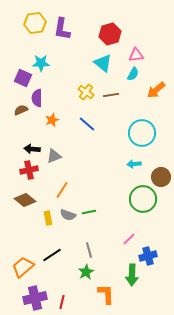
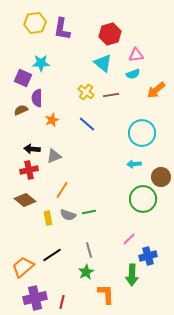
cyan semicircle: rotated 40 degrees clockwise
